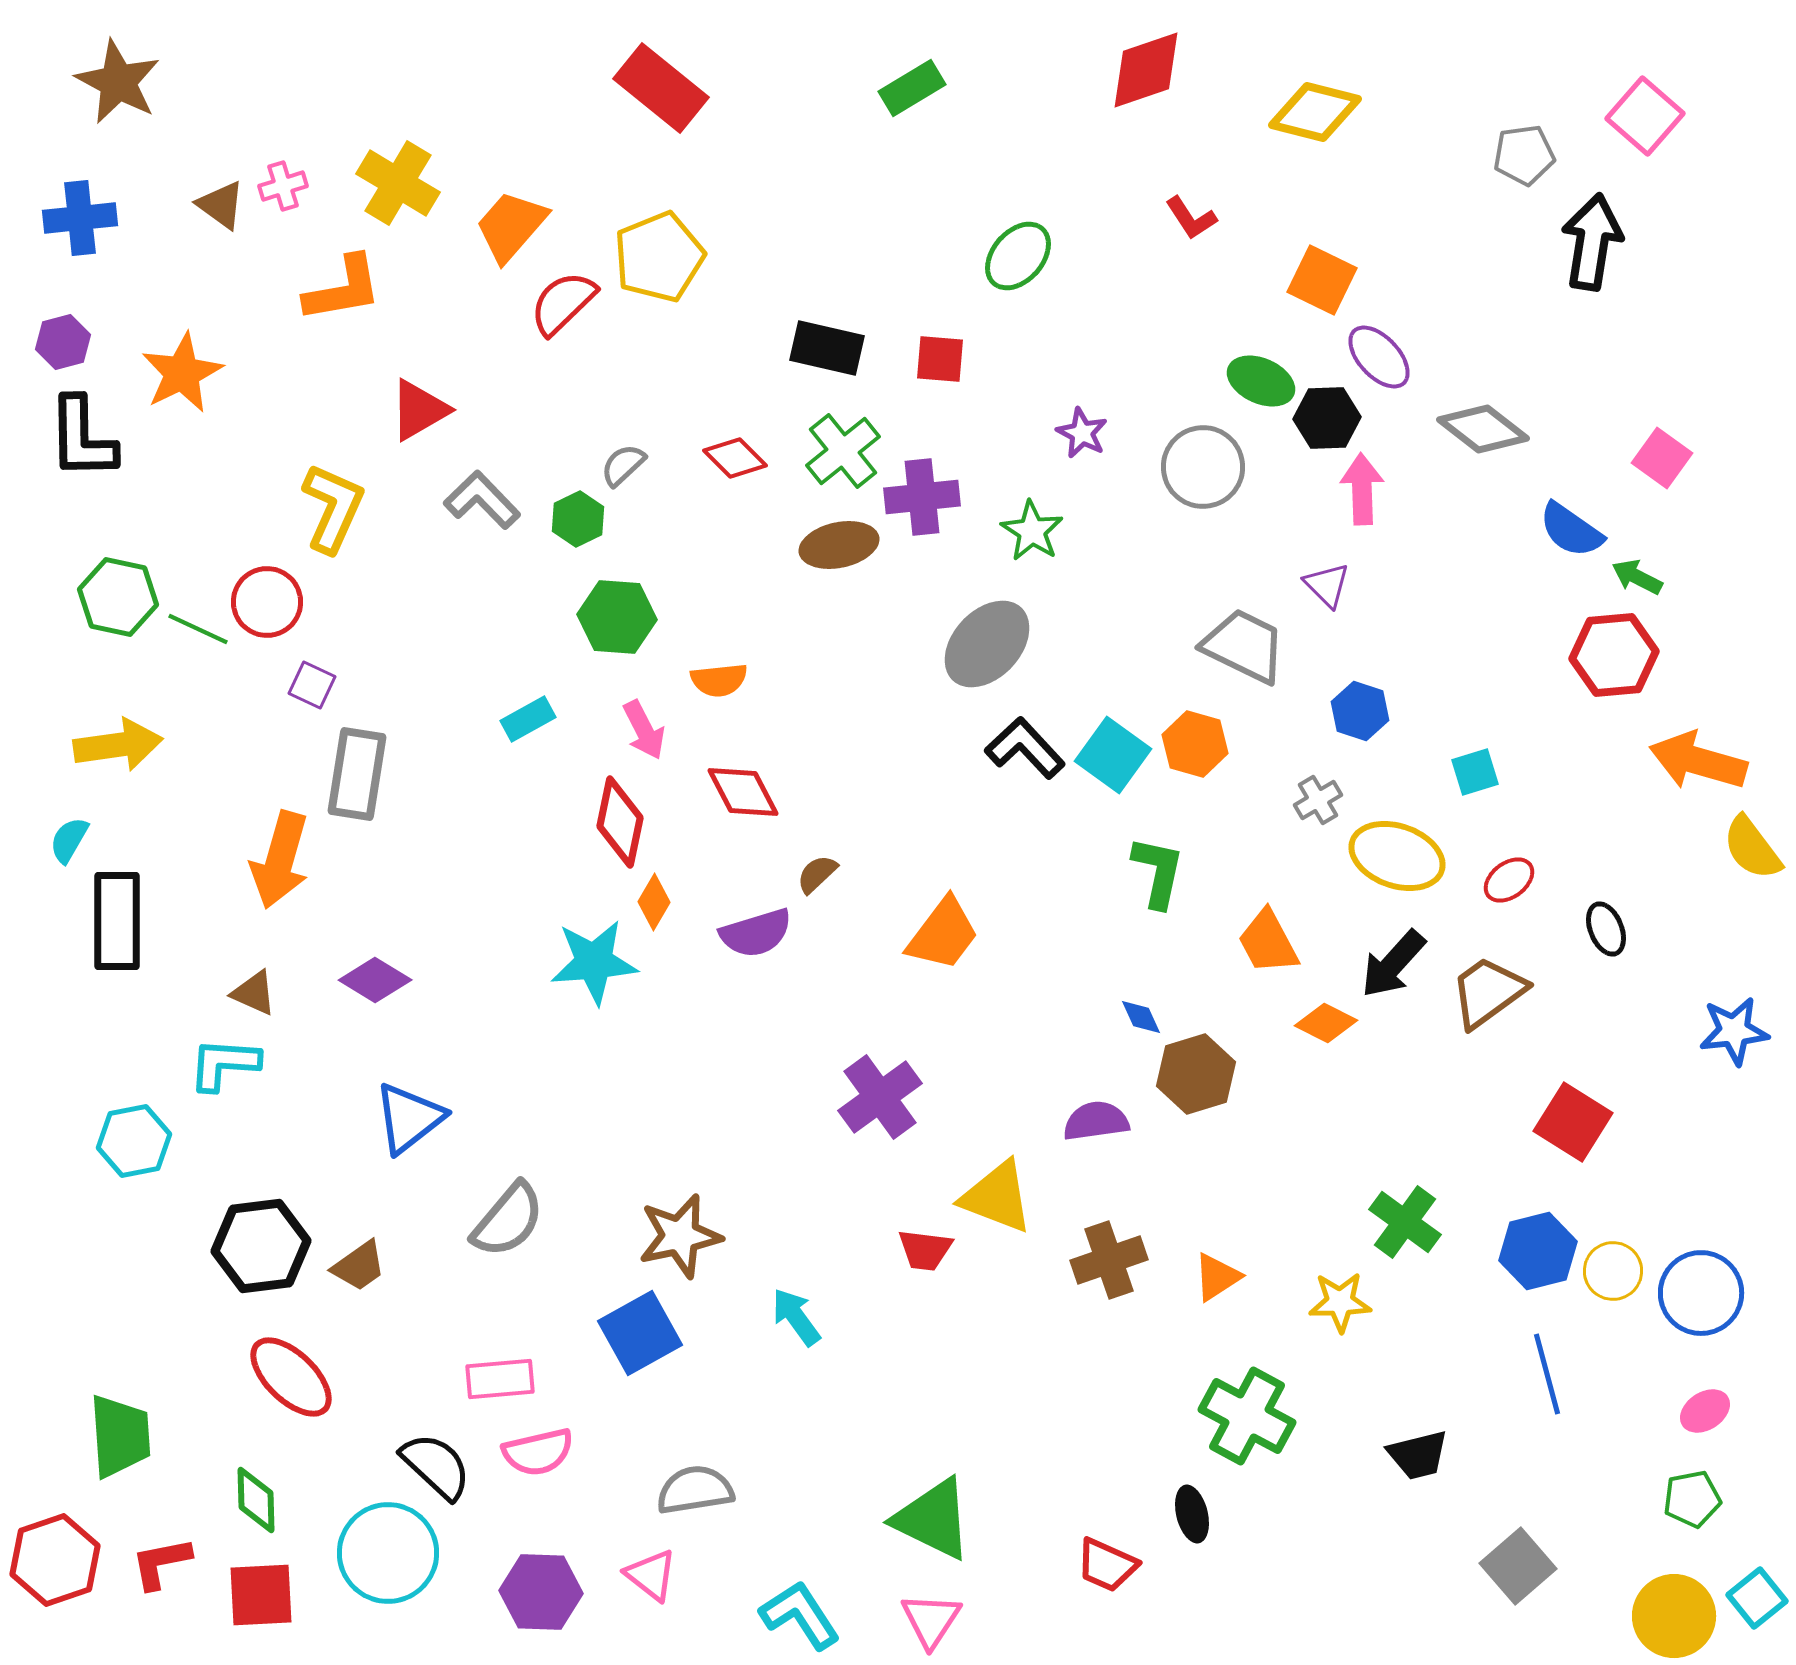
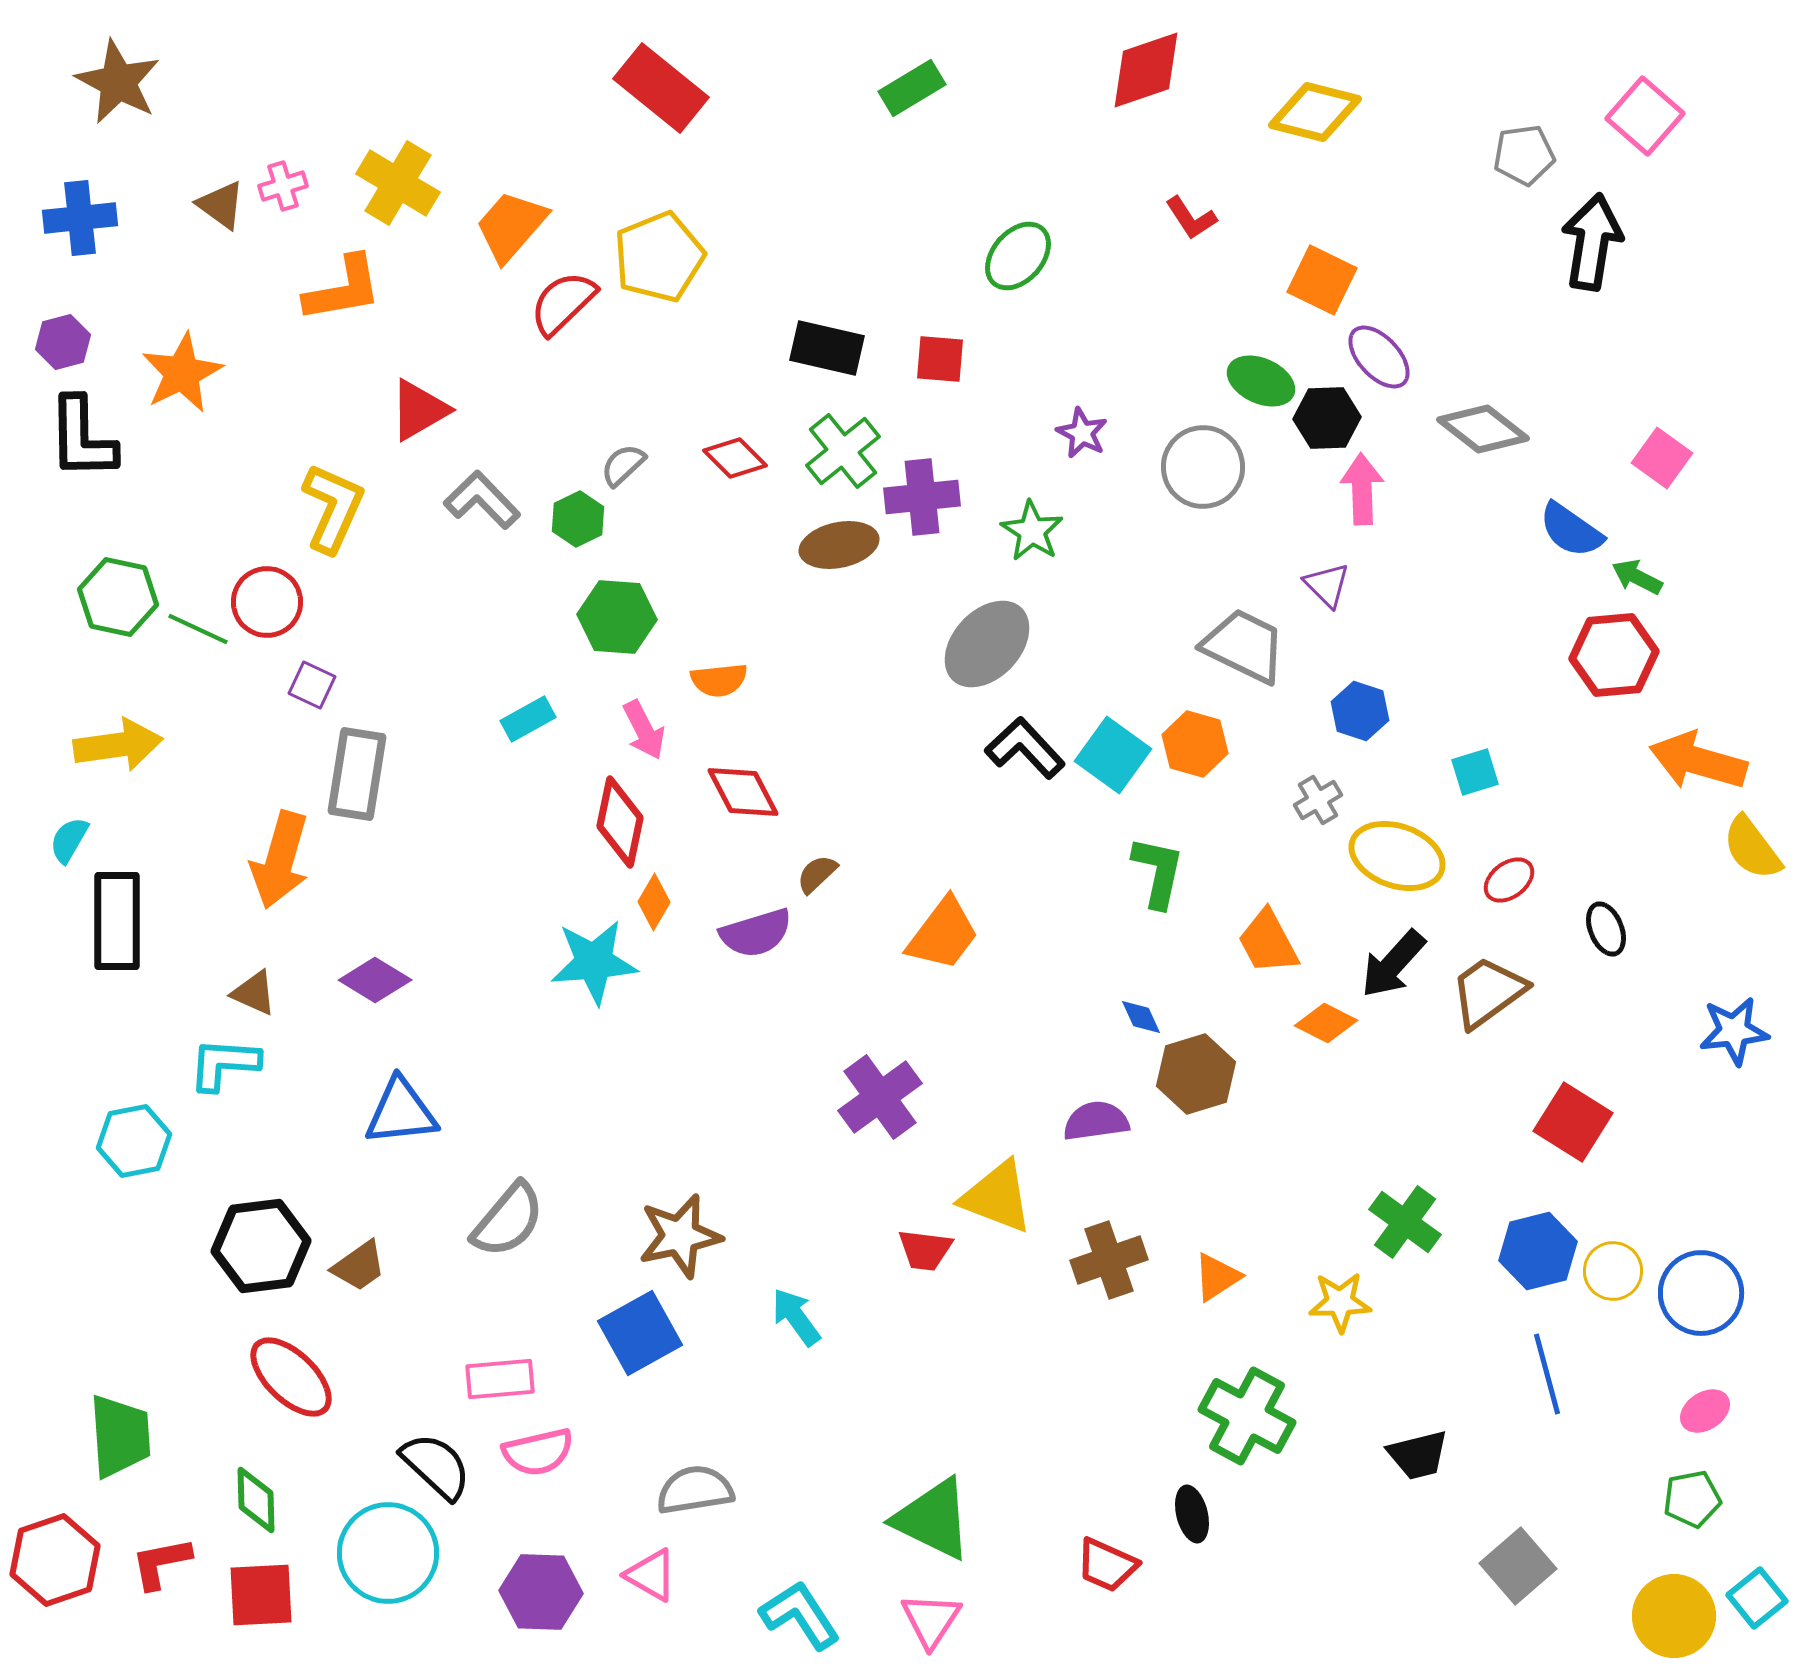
blue triangle at (409, 1118): moved 8 px left, 6 px up; rotated 32 degrees clockwise
pink triangle at (651, 1575): rotated 8 degrees counterclockwise
